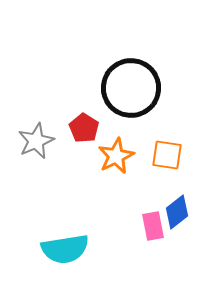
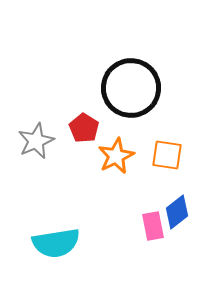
cyan semicircle: moved 9 px left, 6 px up
